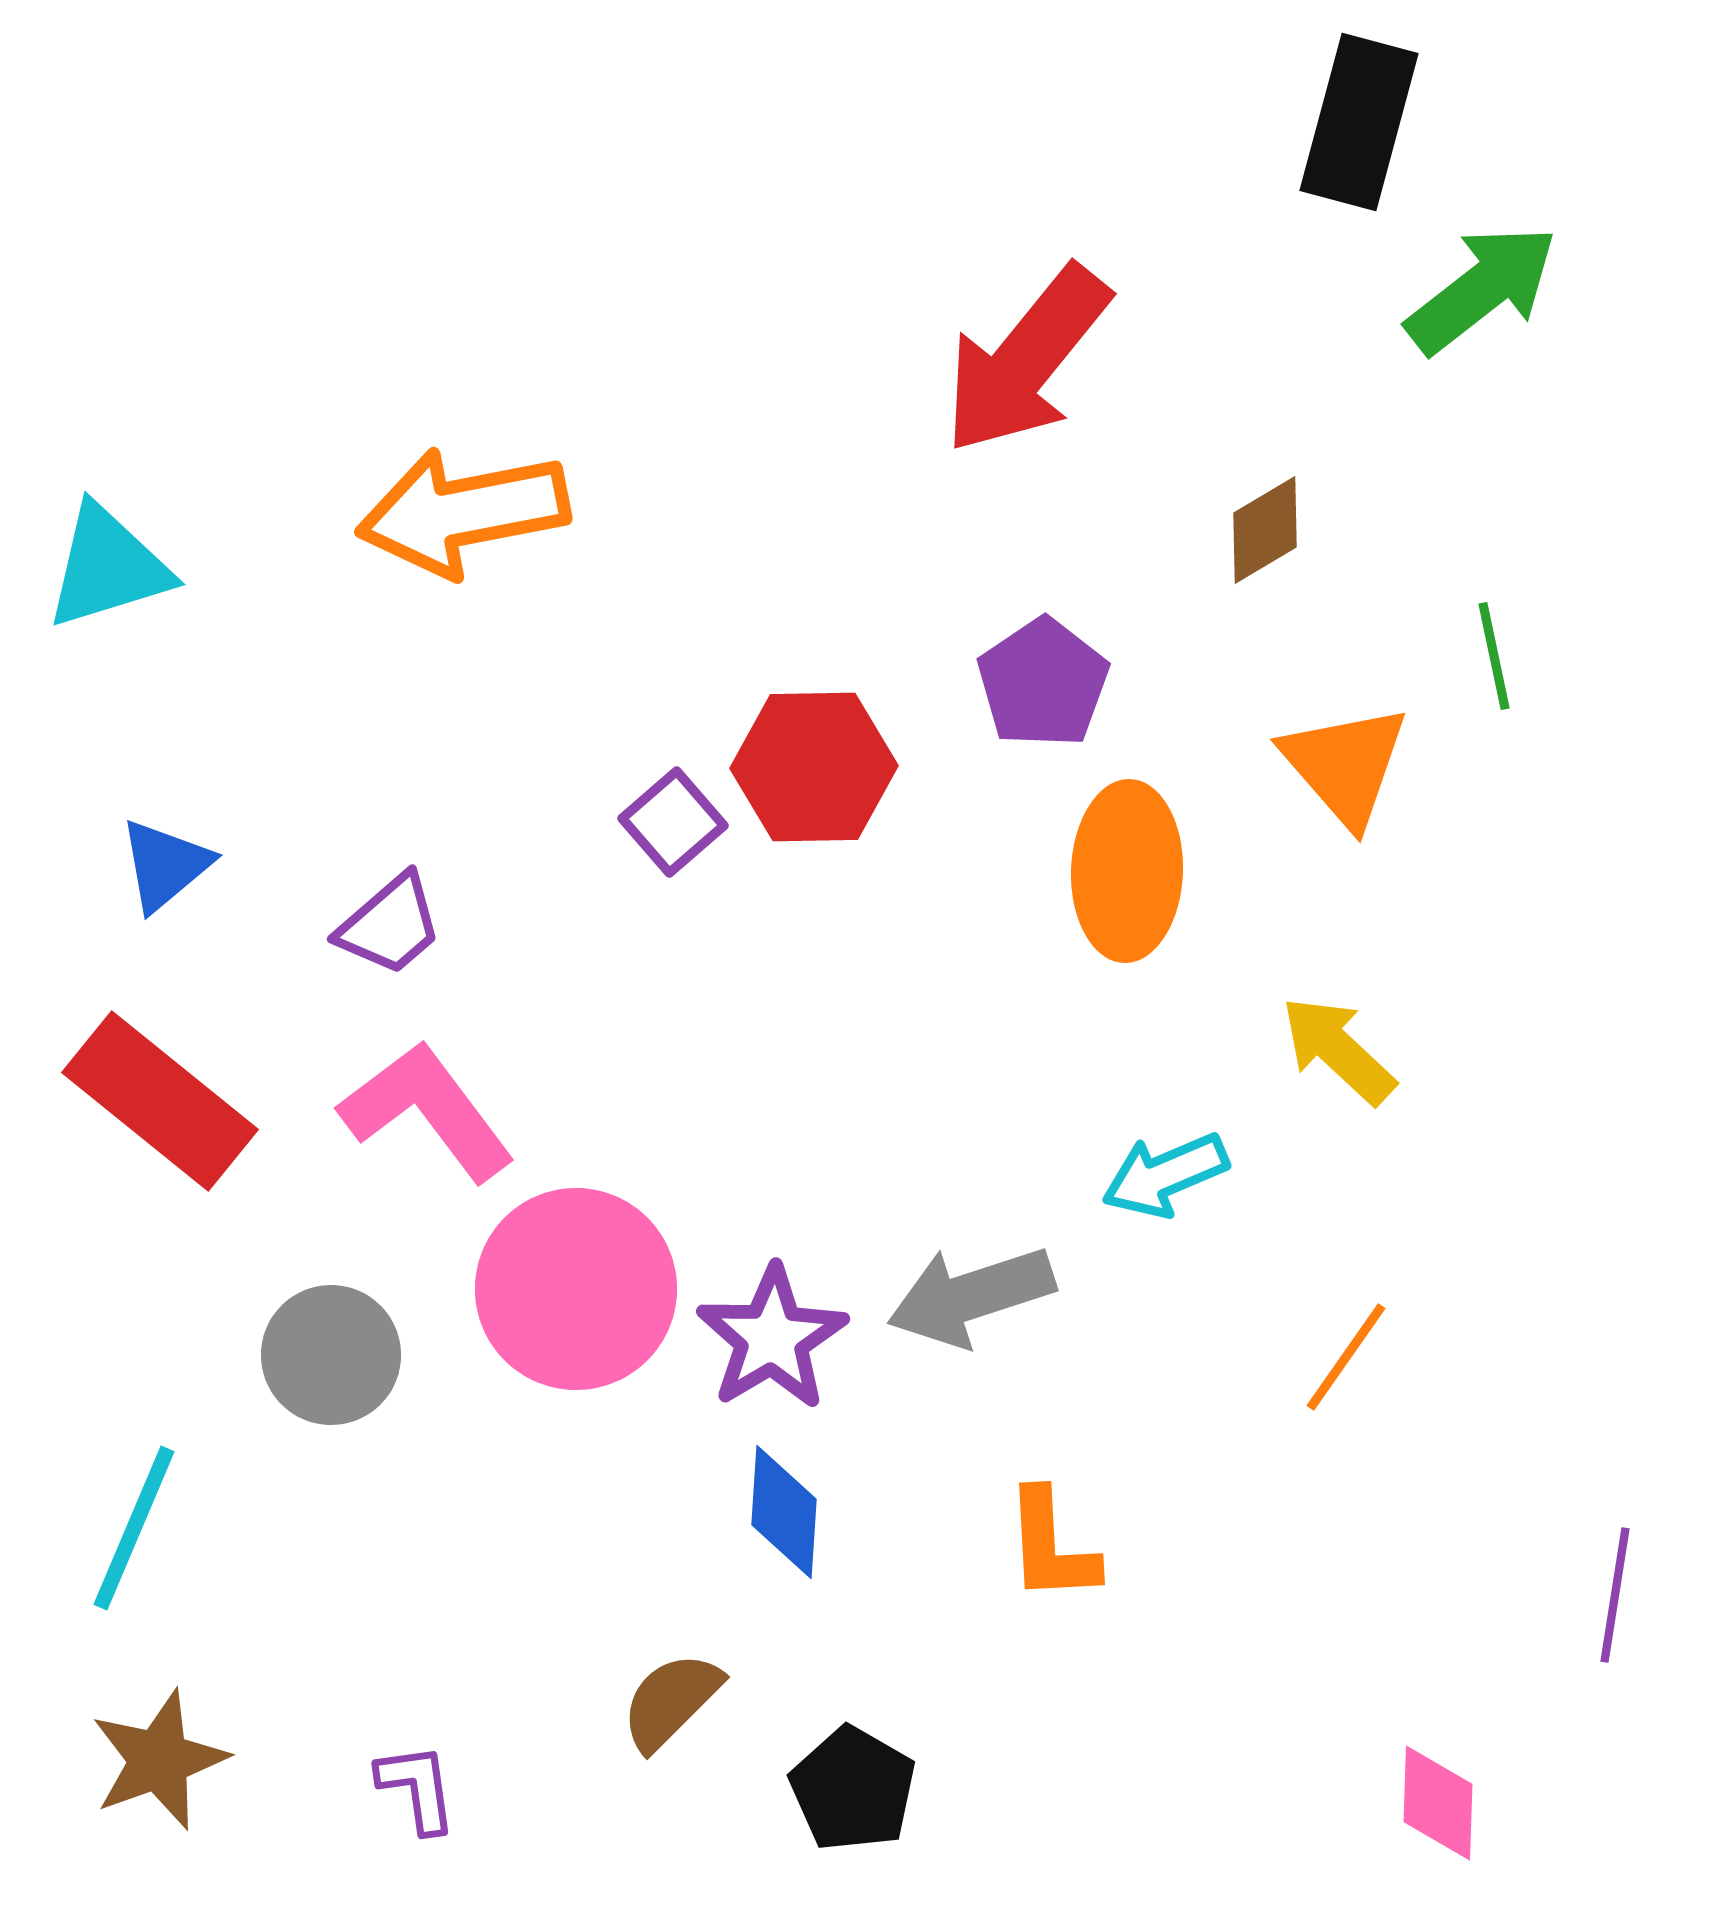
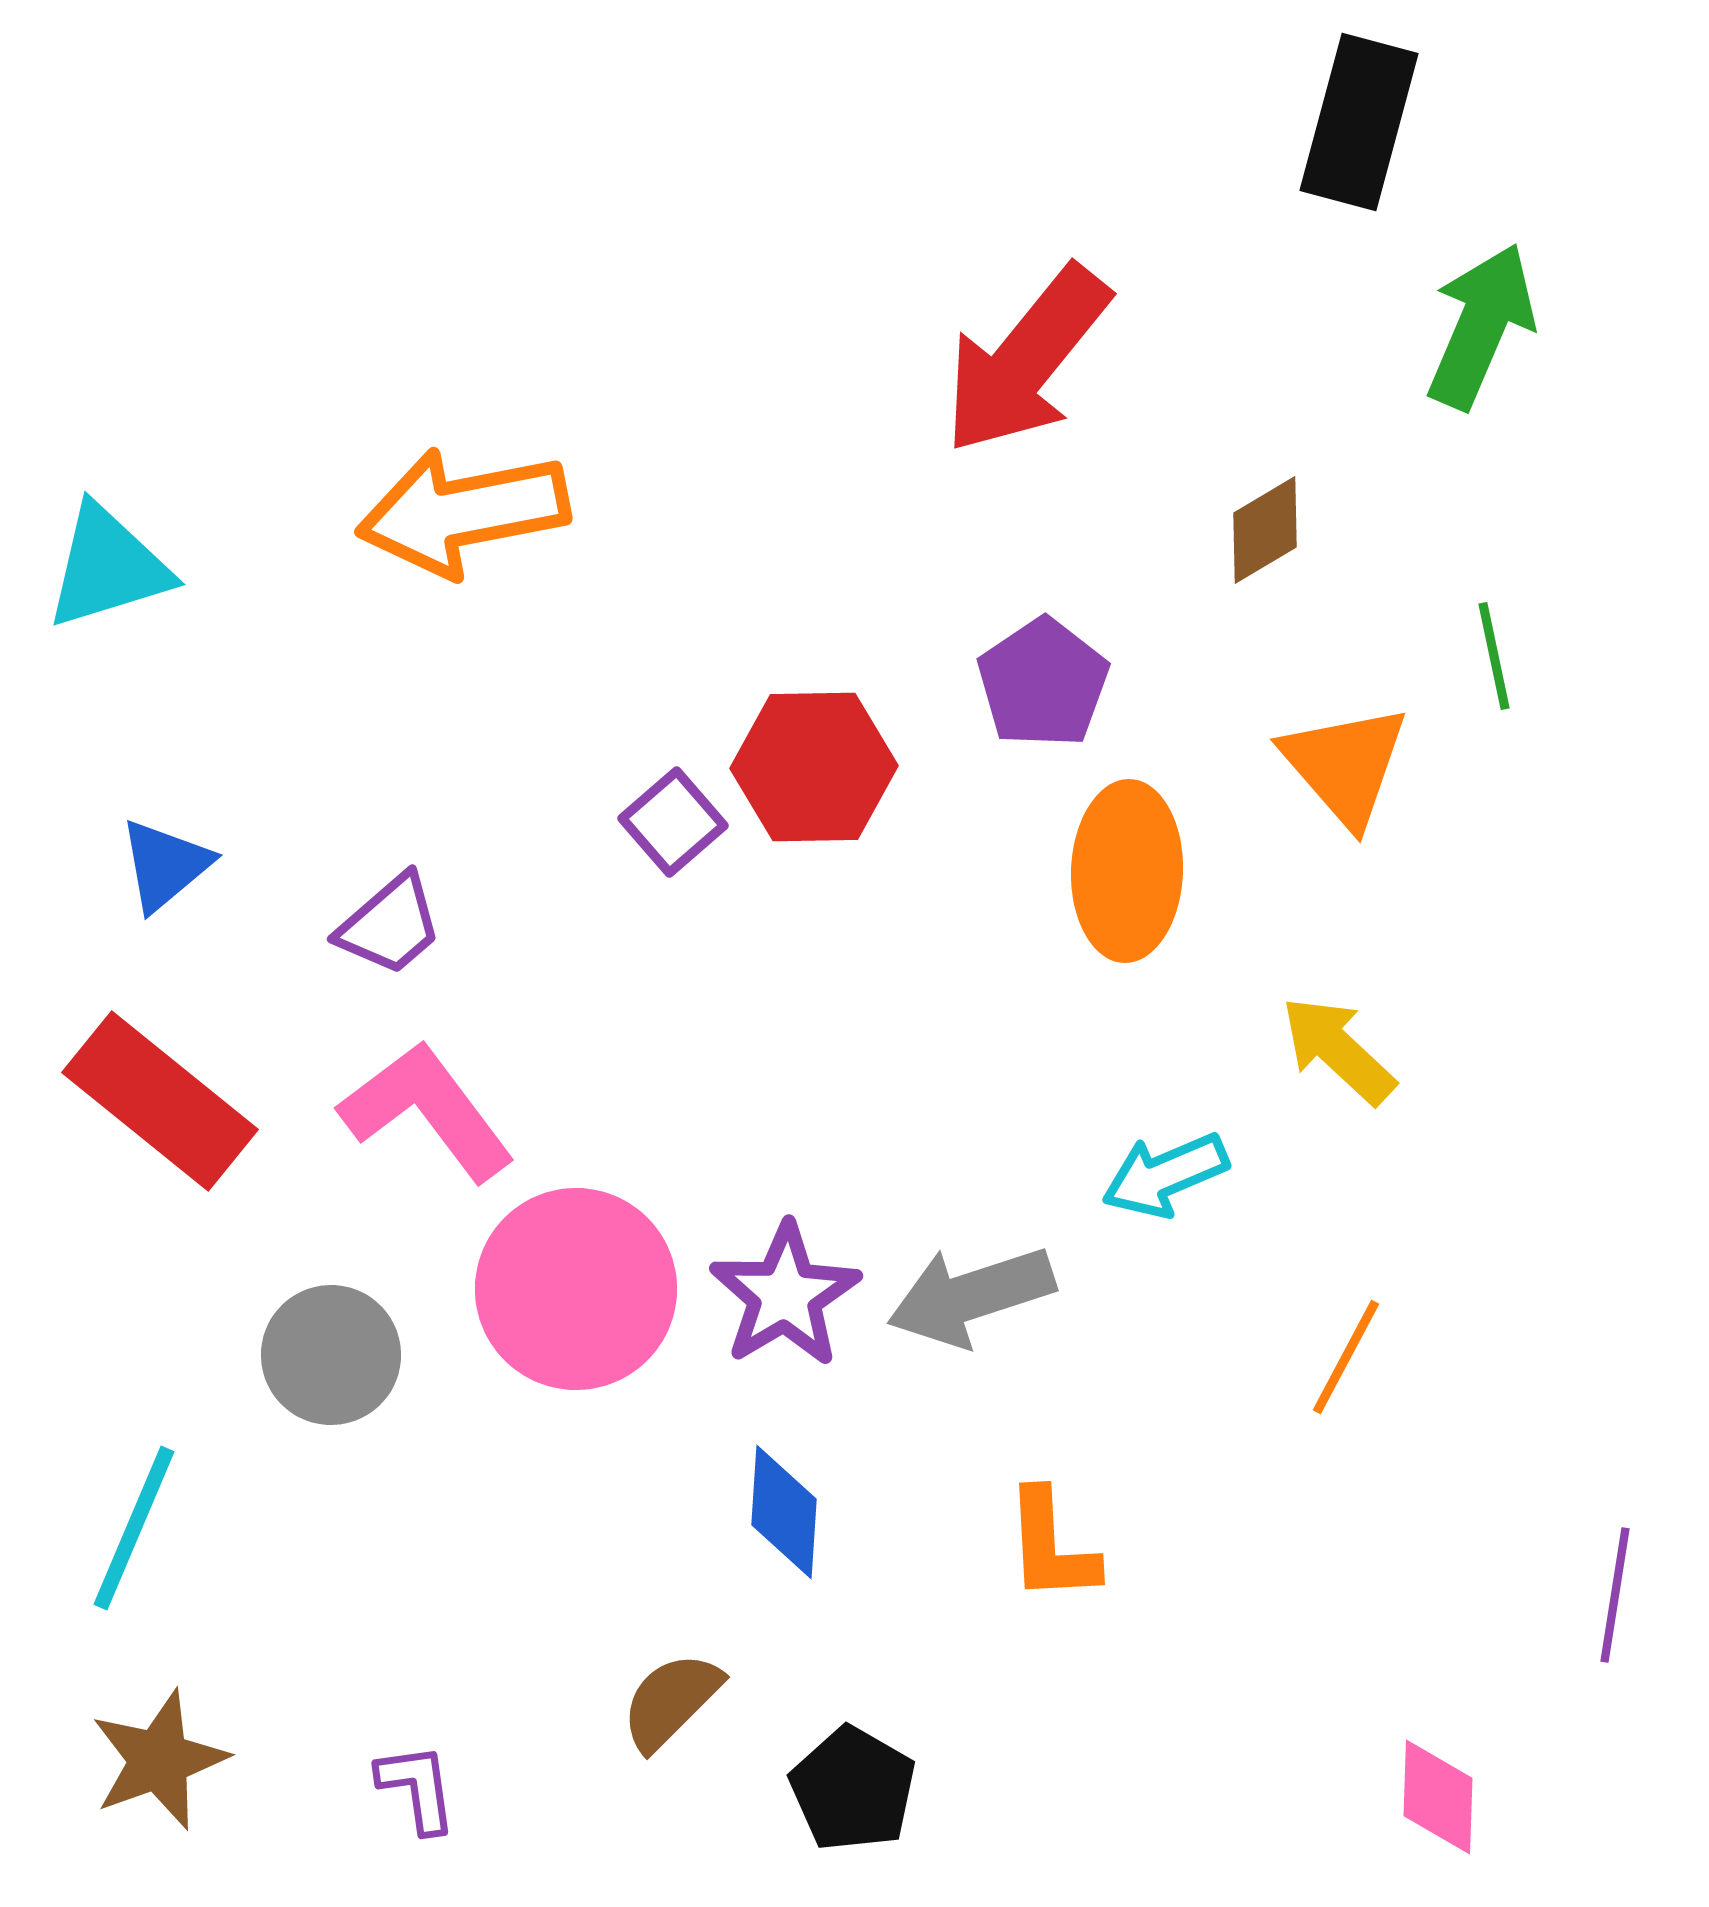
green arrow: moved 1 px left, 37 px down; rotated 29 degrees counterclockwise
purple star: moved 13 px right, 43 px up
orange line: rotated 7 degrees counterclockwise
pink diamond: moved 6 px up
